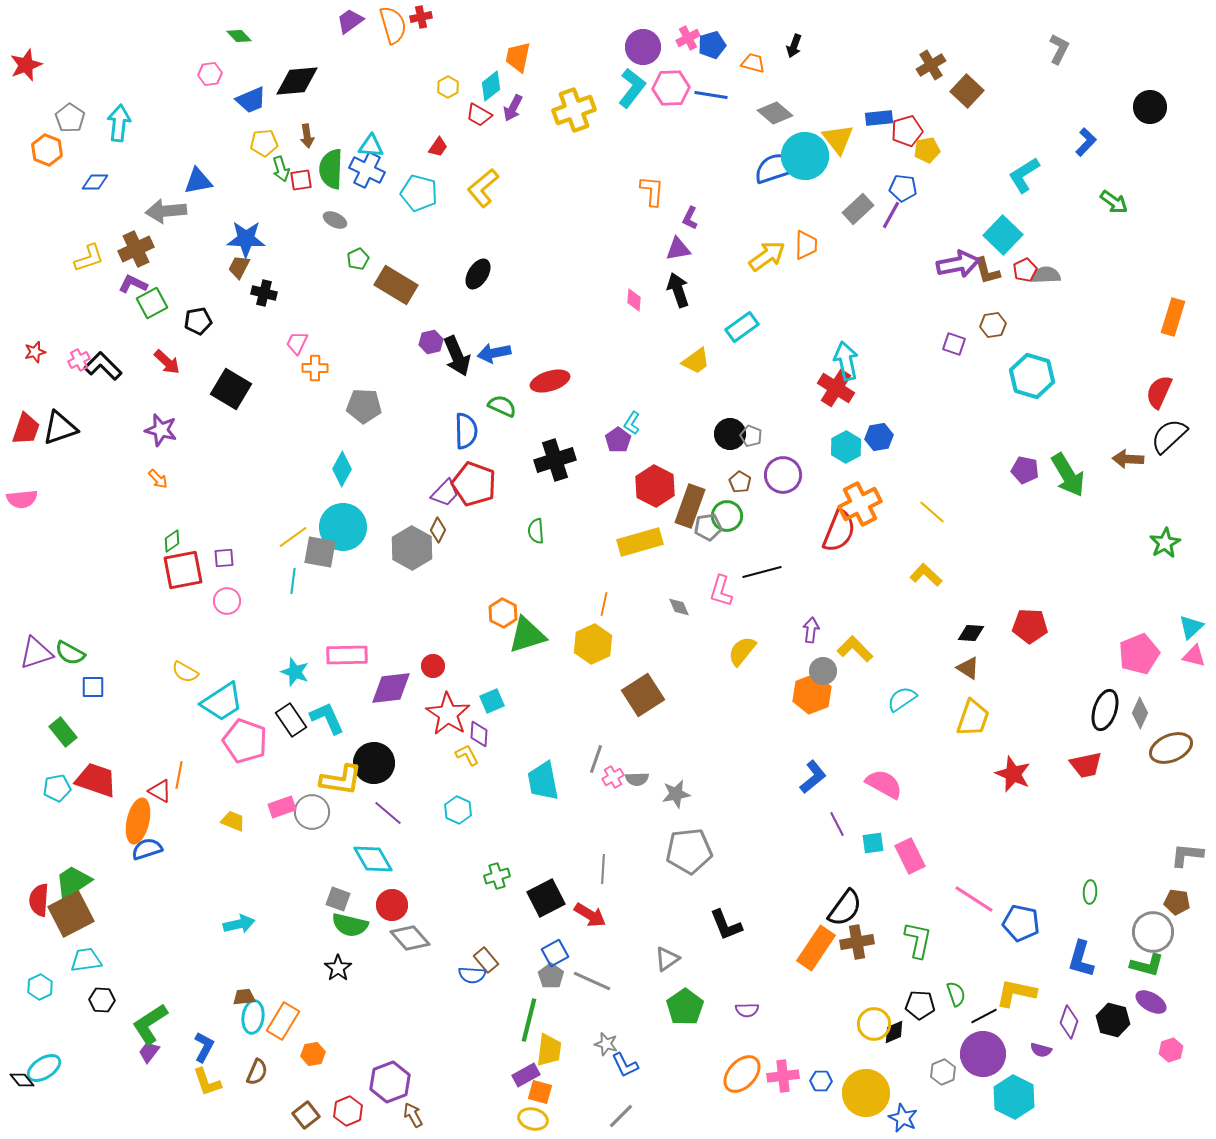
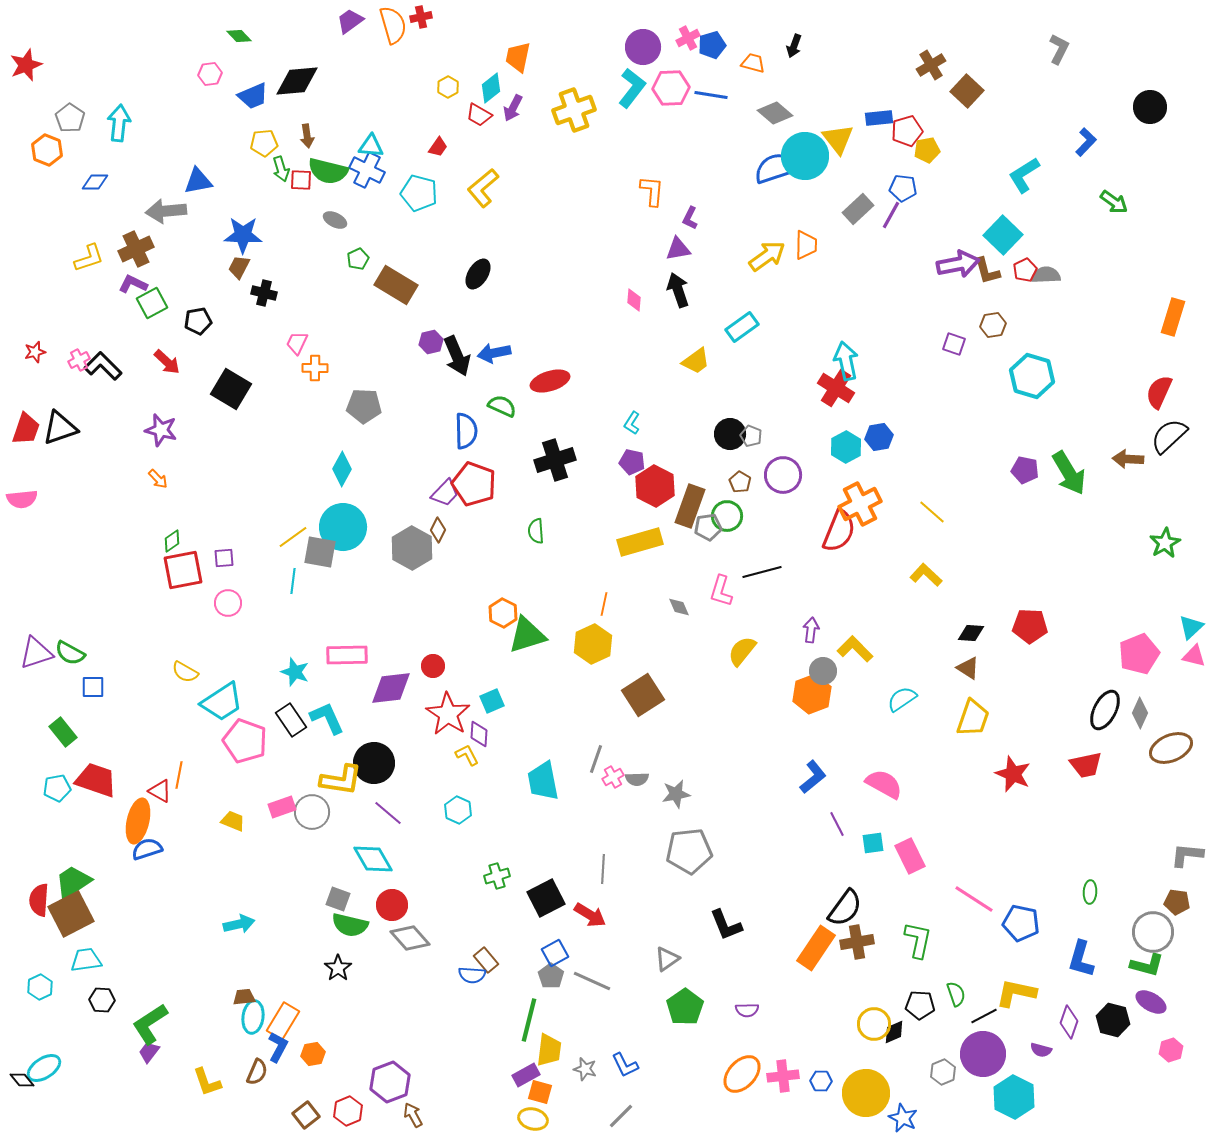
cyan diamond at (491, 86): moved 2 px down
blue trapezoid at (251, 100): moved 2 px right, 4 px up
green semicircle at (331, 169): moved 3 px left, 2 px down; rotated 78 degrees counterclockwise
red square at (301, 180): rotated 10 degrees clockwise
blue star at (246, 239): moved 3 px left, 4 px up
purple pentagon at (618, 440): moved 14 px right, 22 px down; rotated 25 degrees counterclockwise
green arrow at (1068, 475): moved 1 px right, 2 px up
pink circle at (227, 601): moved 1 px right, 2 px down
black ellipse at (1105, 710): rotated 9 degrees clockwise
gray star at (606, 1044): moved 21 px left, 25 px down
blue L-shape at (204, 1047): moved 74 px right
